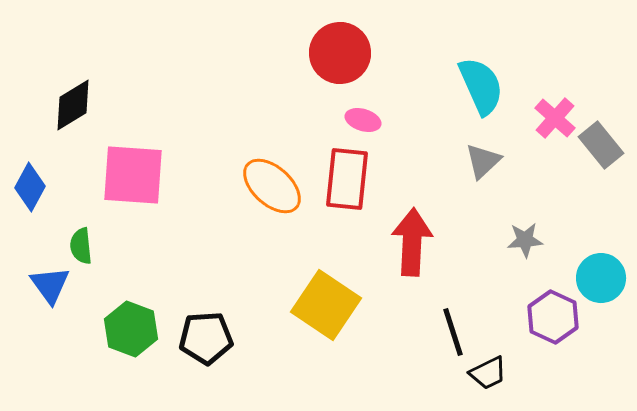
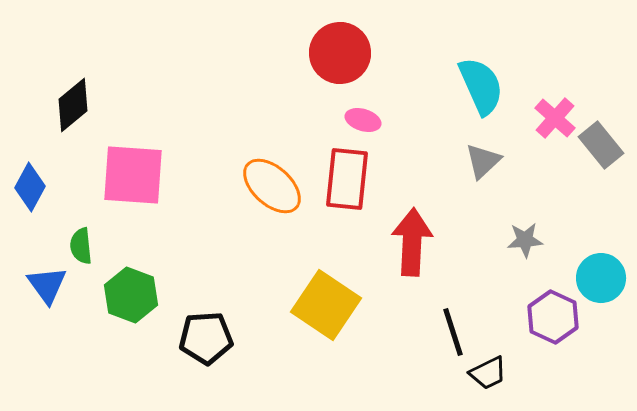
black diamond: rotated 8 degrees counterclockwise
blue triangle: moved 3 px left
green hexagon: moved 34 px up
